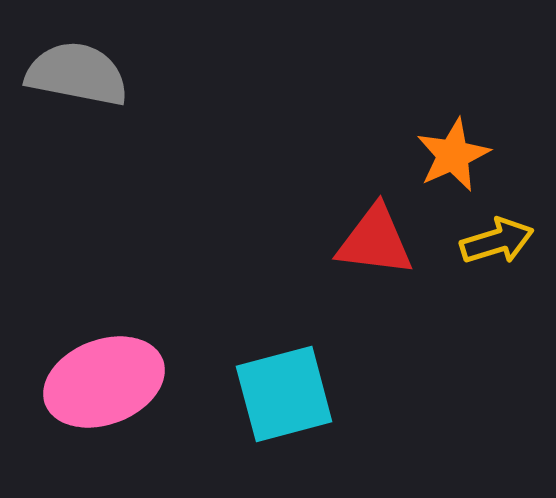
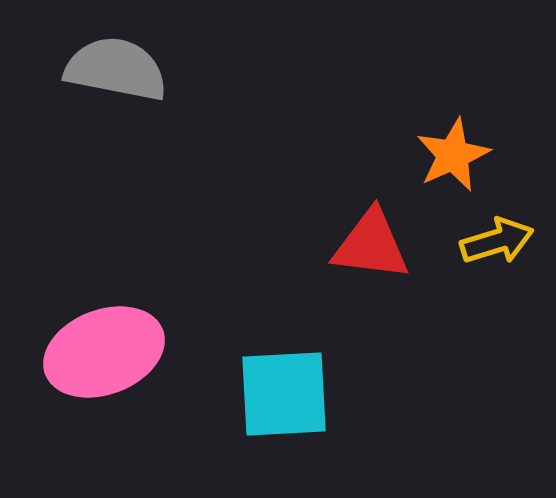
gray semicircle: moved 39 px right, 5 px up
red triangle: moved 4 px left, 4 px down
pink ellipse: moved 30 px up
cyan square: rotated 12 degrees clockwise
